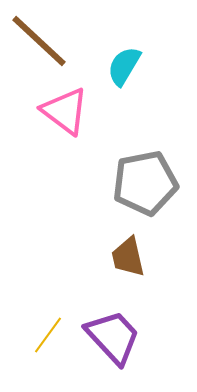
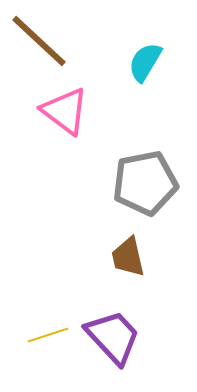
cyan semicircle: moved 21 px right, 4 px up
yellow line: rotated 36 degrees clockwise
